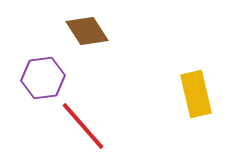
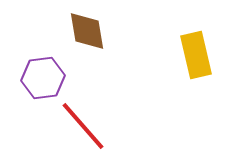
brown diamond: rotated 24 degrees clockwise
yellow rectangle: moved 39 px up
